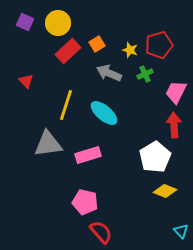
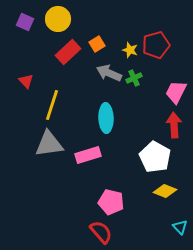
yellow circle: moved 4 px up
red pentagon: moved 3 px left
red rectangle: moved 1 px down
green cross: moved 11 px left, 4 px down
yellow line: moved 14 px left
cyan ellipse: moved 2 px right, 5 px down; rotated 48 degrees clockwise
gray triangle: moved 1 px right
white pentagon: rotated 12 degrees counterclockwise
pink pentagon: moved 26 px right
cyan triangle: moved 1 px left, 4 px up
